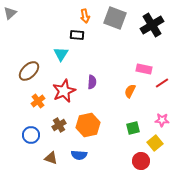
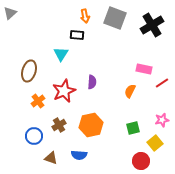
brown ellipse: rotated 30 degrees counterclockwise
pink star: rotated 16 degrees counterclockwise
orange hexagon: moved 3 px right
blue circle: moved 3 px right, 1 px down
